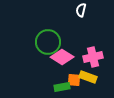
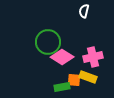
white semicircle: moved 3 px right, 1 px down
